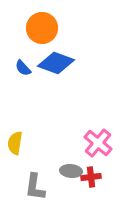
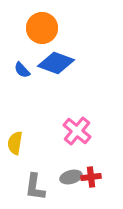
blue semicircle: moved 1 px left, 2 px down
pink cross: moved 21 px left, 12 px up
gray ellipse: moved 6 px down; rotated 20 degrees counterclockwise
